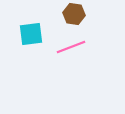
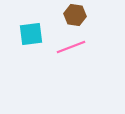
brown hexagon: moved 1 px right, 1 px down
